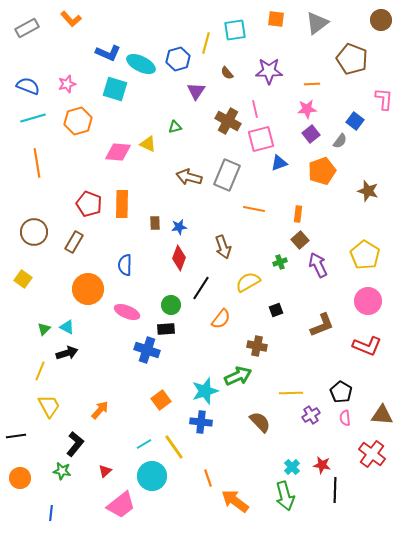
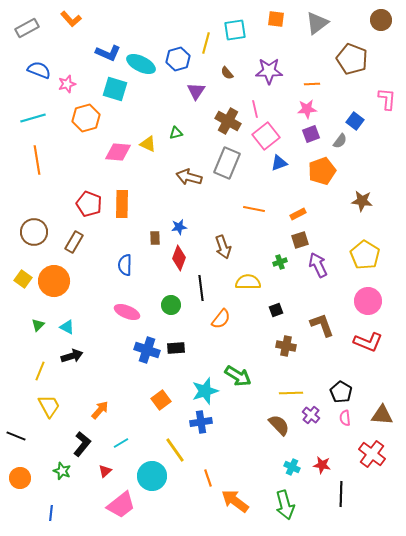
blue semicircle at (28, 86): moved 11 px right, 16 px up
pink L-shape at (384, 99): moved 3 px right
orange hexagon at (78, 121): moved 8 px right, 3 px up
green triangle at (175, 127): moved 1 px right, 6 px down
purple square at (311, 134): rotated 18 degrees clockwise
pink square at (261, 139): moved 5 px right, 3 px up; rotated 24 degrees counterclockwise
orange line at (37, 163): moved 3 px up
gray rectangle at (227, 175): moved 12 px up
brown star at (368, 191): moved 6 px left, 10 px down; rotated 10 degrees counterclockwise
orange rectangle at (298, 214): rotated 56 degrees clockwise
brown rectangle at (155, 223): moved 15 px down
brown square at (300, 240): rotated 24 degrees clockwise
yellow semicircle at (248, 282): rotated 30 degrees clockwise
black line at (201, 288): rotated 40 degrees counterclockwise
orange circle at (88, 289): moved 34 px left, 8 px up
brown L-shape at (322, 325): rotated 88 degrees counterclockwise
green triangle at (44, 329): moved 6 px left, 4 px up
black rectangle at (166, 329): moved 10 px right, 19 px down
brown cross at (257, 346): moved 29 px right
red L-shape at (367, 346): moved 1 px right, 4 px up
black arrow at (67, 353): moved 5 px right, 3 px down
green arrow at (238, 376): rotated 56 degrees clockwise
purple cross at (311, 415): rotated 18 degrees counterclockwise
blue cross at (201, 422): rotated 15 degrees counterclockwise
brown semicircle at (260, 422): moved 19 px right, 3 px down
black line at (16, 436): rotated 30 degrees clockwise
black L-shape at (75, 444): moved 7 px right
cyan line at (144, 444): moved 23 px left, 1 px up
yellow line at (174, 447): moved 1 px right, 3 px down
cyan cross at (292, 467): rotated 21 degrees counterclockwise
green star at (62, 471): rotated 12 degrees clockwise
black line at (335, 490): moved 6 px right, 4 px down
green arrow at (285, 496): moved 9 px down
